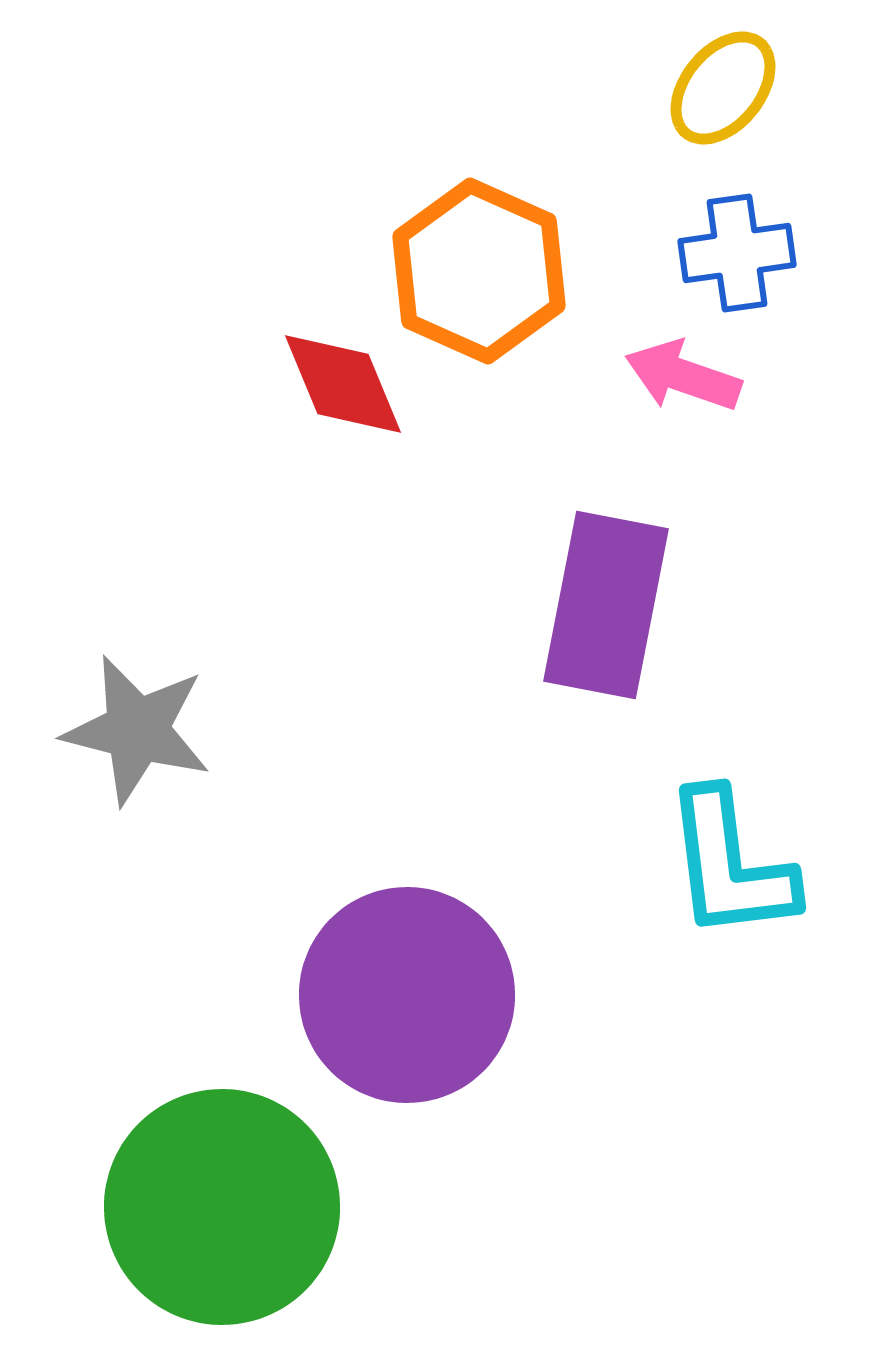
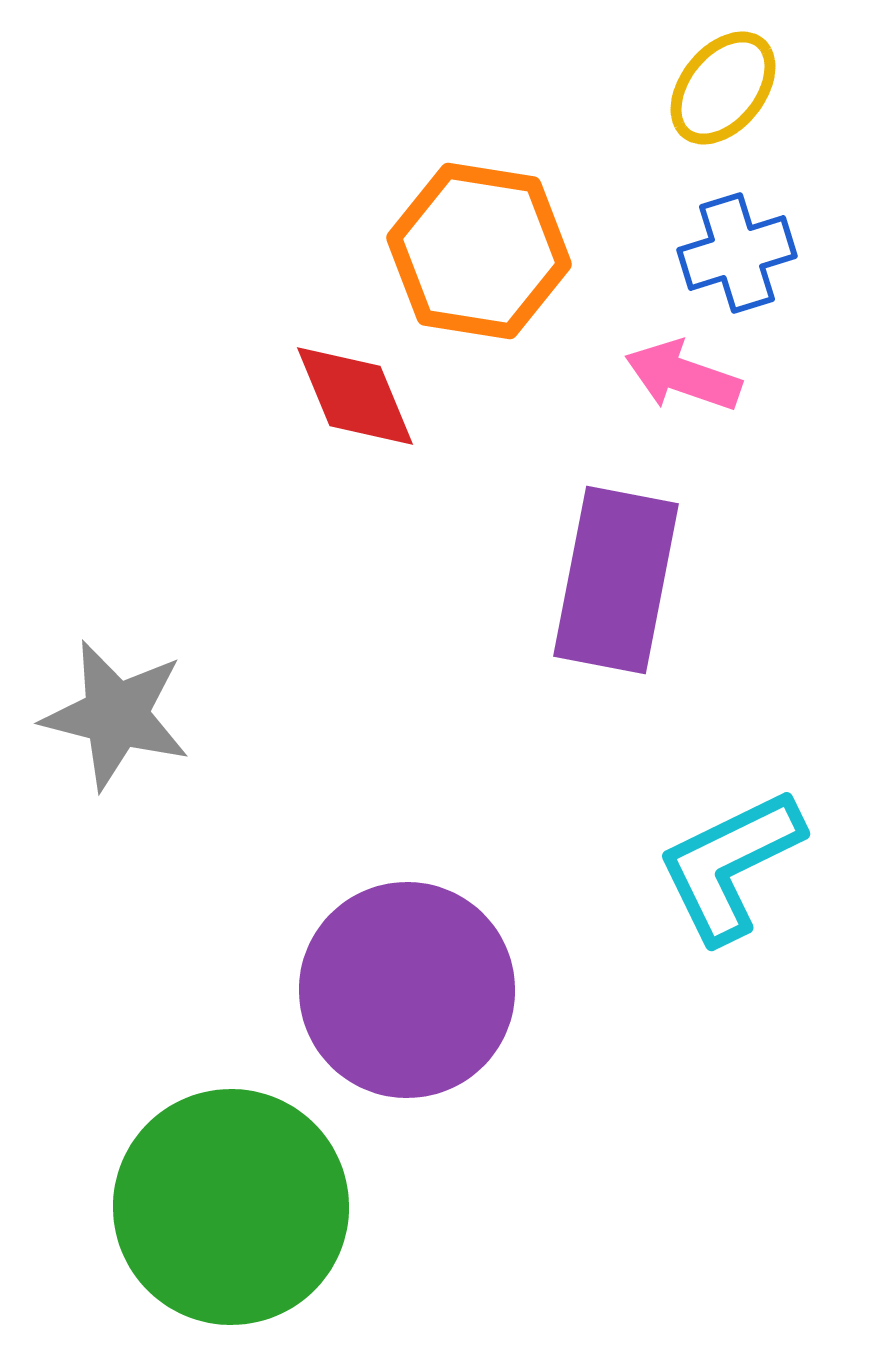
blue cross: rotated 9 degrees counterclockwise
orange hexagon: moved 20 px up; rotated 15 degrees counterclockwise
red diamond: moved 12 px right, 12 px down
purple rectangle: moved 10 px right, 25 px up
gray star: moved 21 px left, 15 px up
cyan L-shape: rotated 71 degrees clockwise
purple circle: moved 5 px up
green circle: moved 9 px right
